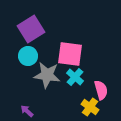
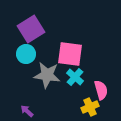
cyan circle: moved 2 px left, 2 px up
yellow cross: rotated 30 degrees clockwise
